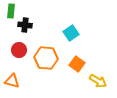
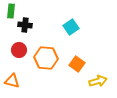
cyan square: moved 6 px up
yellow arrow: rotated 48 degrees counterclockwise
